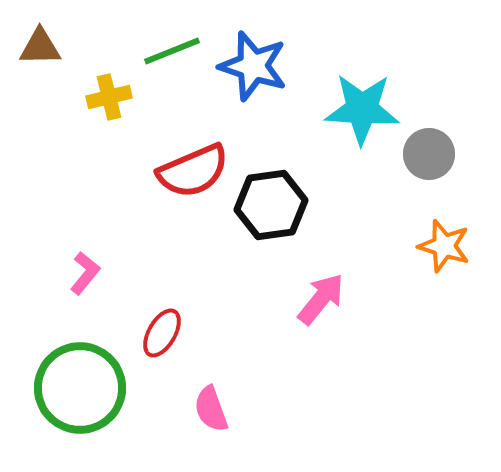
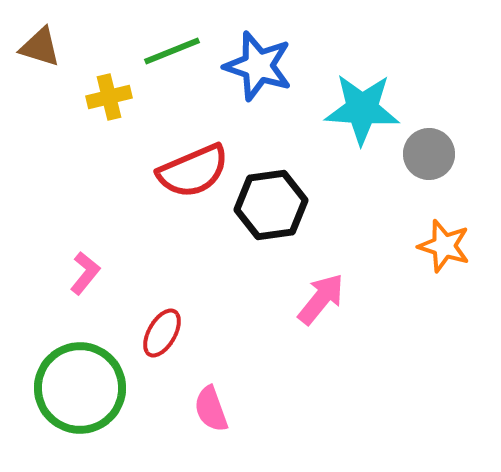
brown triangle: rotated 18 degrees clockwise
blue star: moved 5 px right
